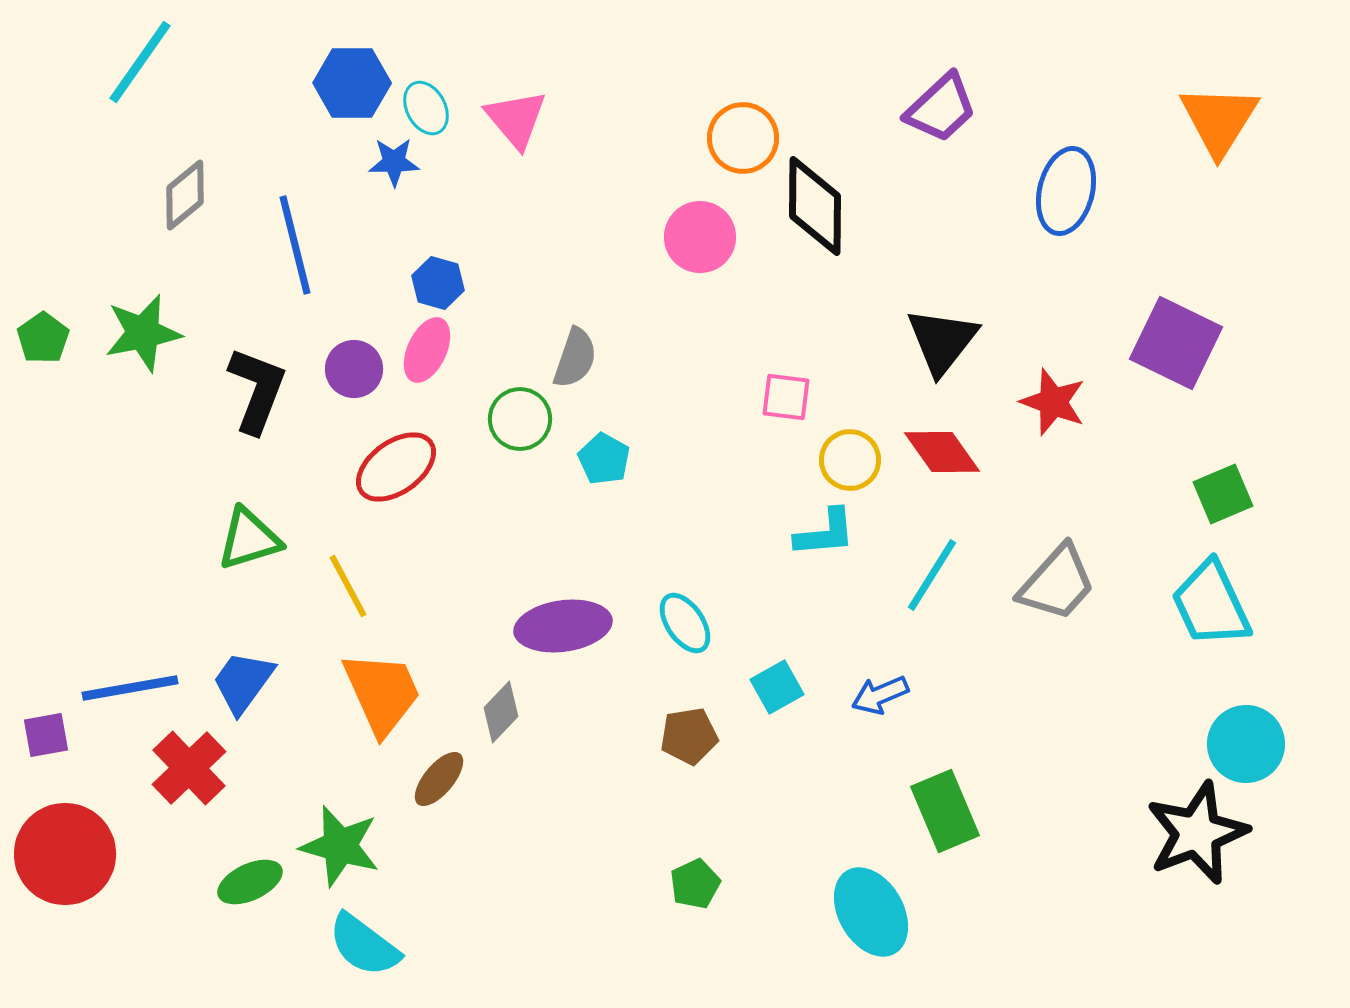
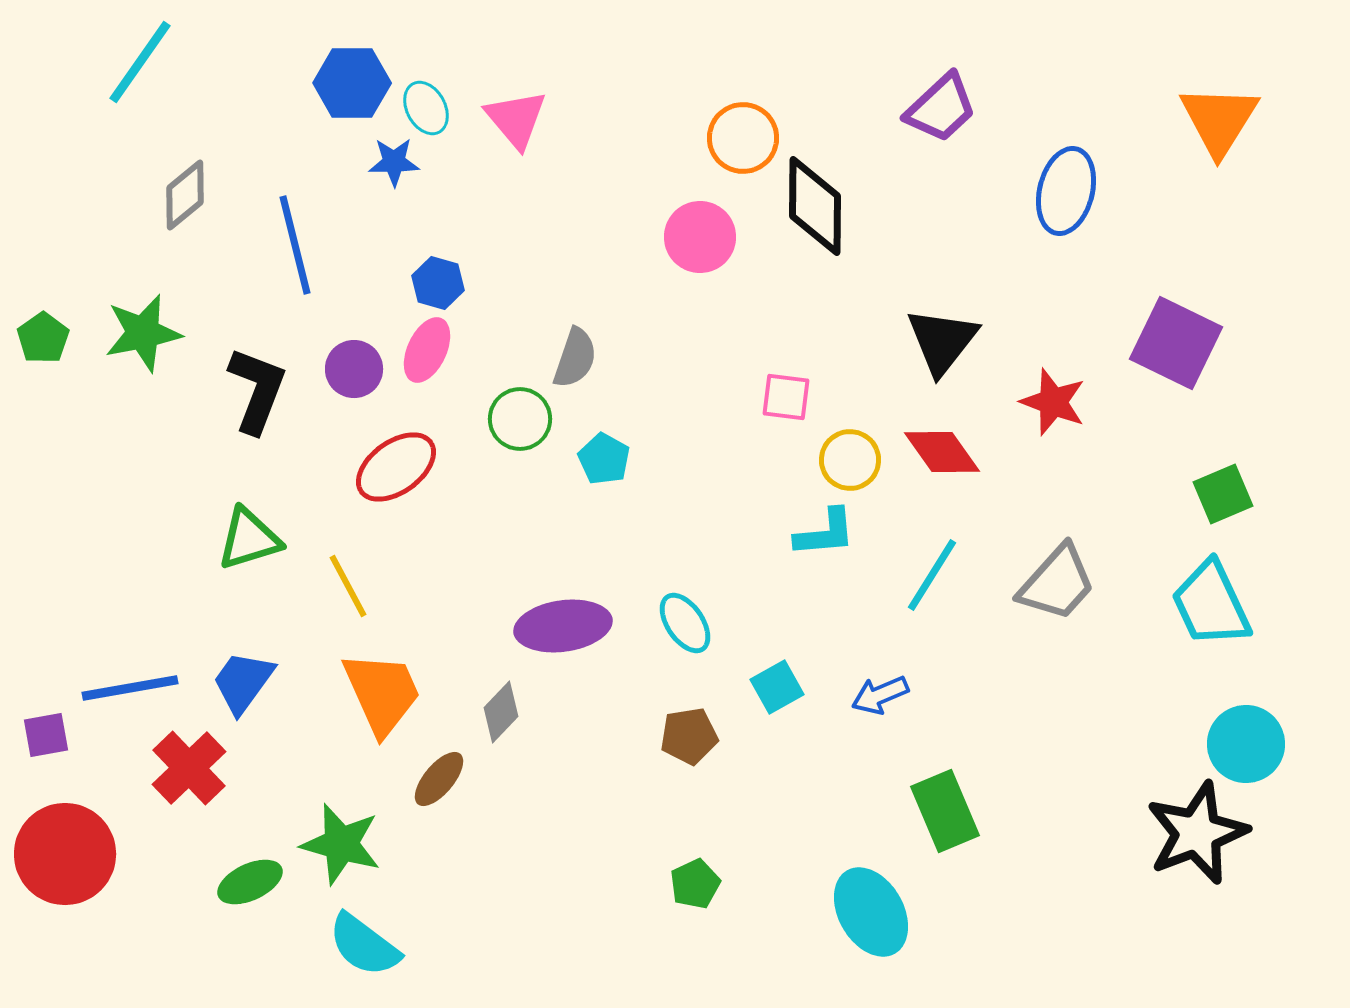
green star at (340, 846): moved 1 px right, 2 px up
